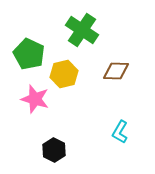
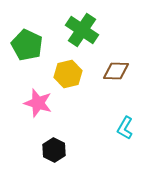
green pentagon: moved 2 px left, 9 px up
yellow hexagon: moved 4 px right
pink star: moved 3 px right, 4 px down
cyan L-shape: moved 5 px right, 4 px up
